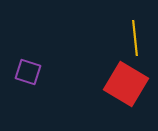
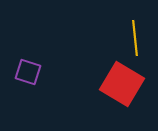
red square: moved 4 px left
